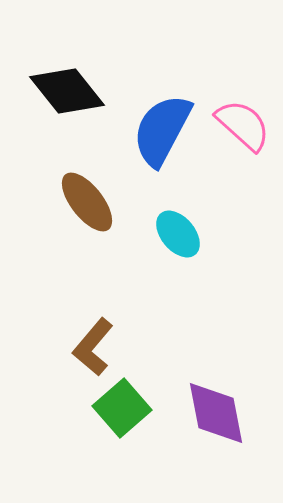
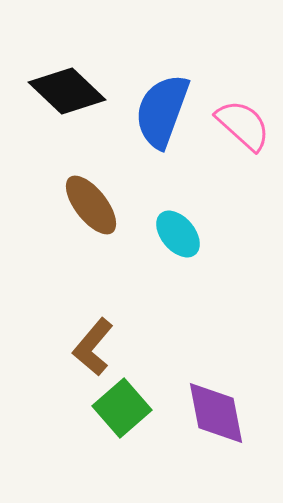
black diamond: rotated 8 degrees counterclockwise
blue semicircle: moved 19 px up; rotated 8 degrees counterclockwise
brown ellipse: moved 4 px right, 3 px down
